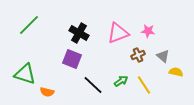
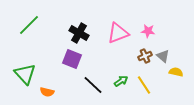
brown cross: moved 7 px right, 1 px down
green triangle: rotated 30 degrees clockwise
